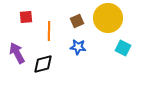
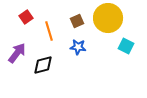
red square: rotated 32 degrees counterclockwise
orange line: rotated 18 degrees counterclockwise
cyan square: moved 3 px right, 2 px up
purple arrow: rotated 65 degrees clockwise
black diamond: moved 1 px down
